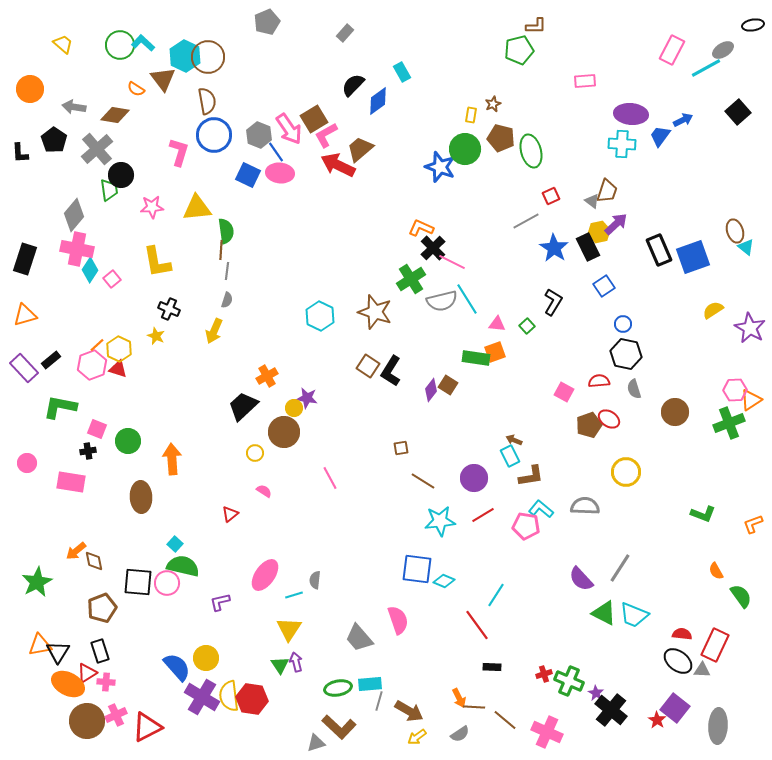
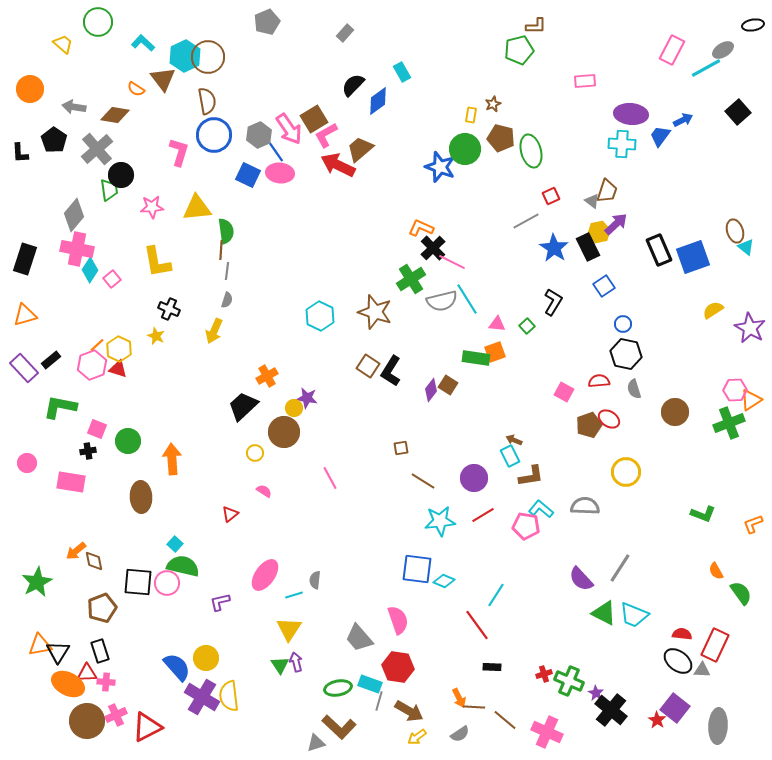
green circle at (120, 45): moved 22 px left, 23 px up
cyan hexagon at (185, 56): rotated 8 degrees clockwise
gray hexagon at (259, 135): rotated 15 degrees clockwise
green semicircle at (741, 596): moved 3 px up
red triangle at (87, 673): rotated 30 degrees clockwise
cyan rectangle at (370, 684): rotated 25 degrees clockwise
red hexagon at (252, 699): moved 146 px right, 32 px up
